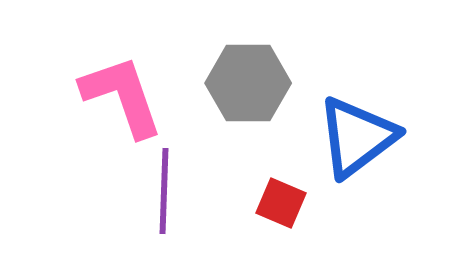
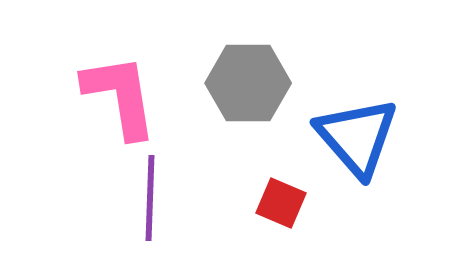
pink L-shape: moved 2 px left; rotated 10 degrees clockwise
blue triangle: rotated 34 degrees counterclockwise
purple line: moved 14 px left, 7 px down
